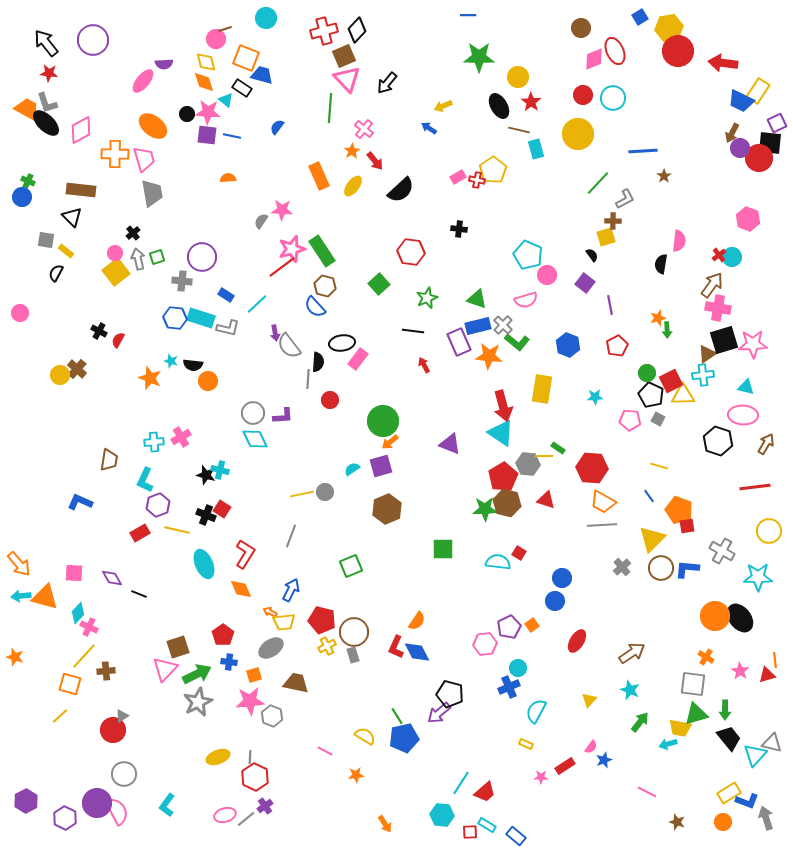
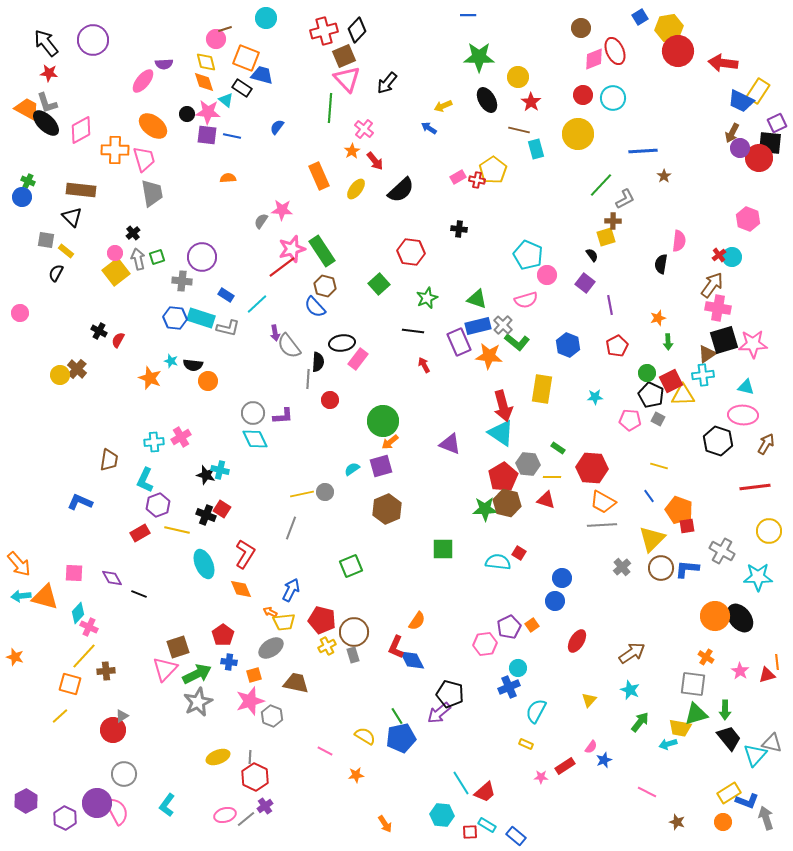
black ellipse at (499, 106): moved 12 px left, 6 px up
orange cross at (115, 154): moved 4 px up
green line at (598, 183): moved 3 px right, 2 px down
yellow ellipse at (353, 186): moved 3 px right, 3 px down
green arrow at (667, 330): moved 1 px right, 12 px down
yellow line at (544, 456): moved 8 px right, 21 px down
gray line at (291, 536): moved 8 px up
blue diamond at (417, 652): moved 5 px left, 8 px down
orange line at (775, 660): moved 2 px right, 2 px down
pink star at (250, 701): rotated 12 degrees counterclockwise
blue pentagon at (404, 738): moved 3 px left
cyan line at (461, 783): rotated 65 degrees counterclockwise
